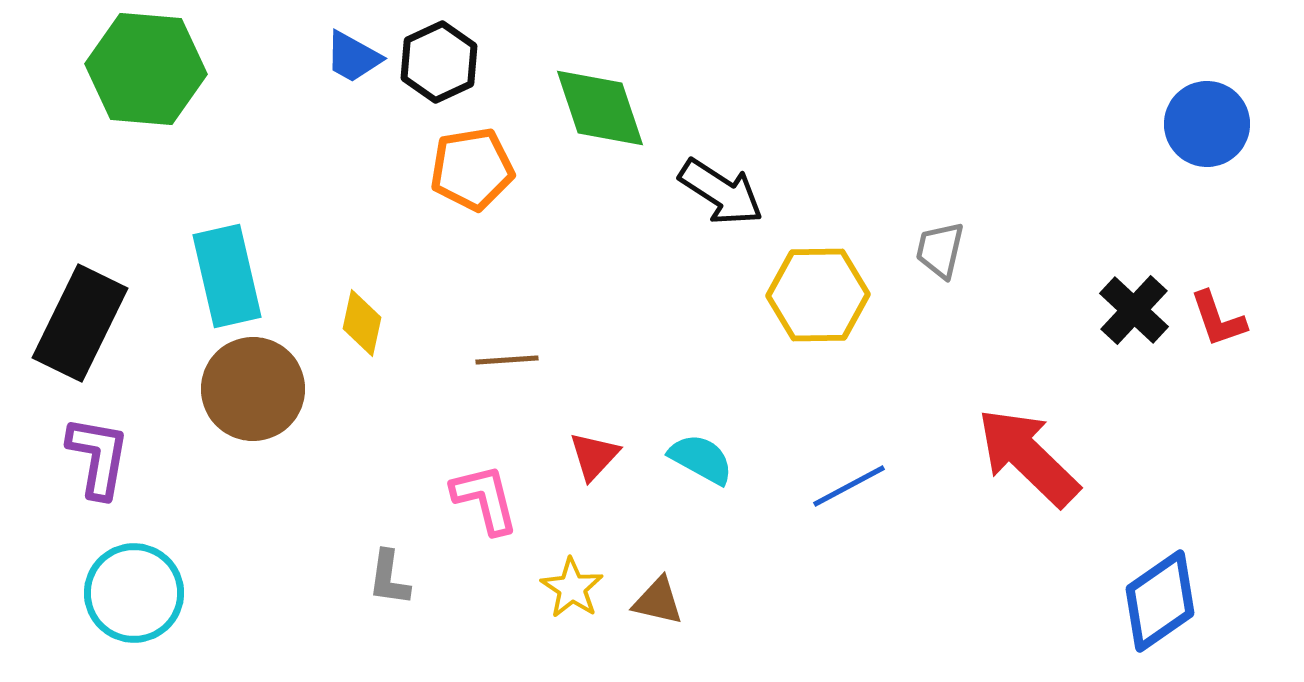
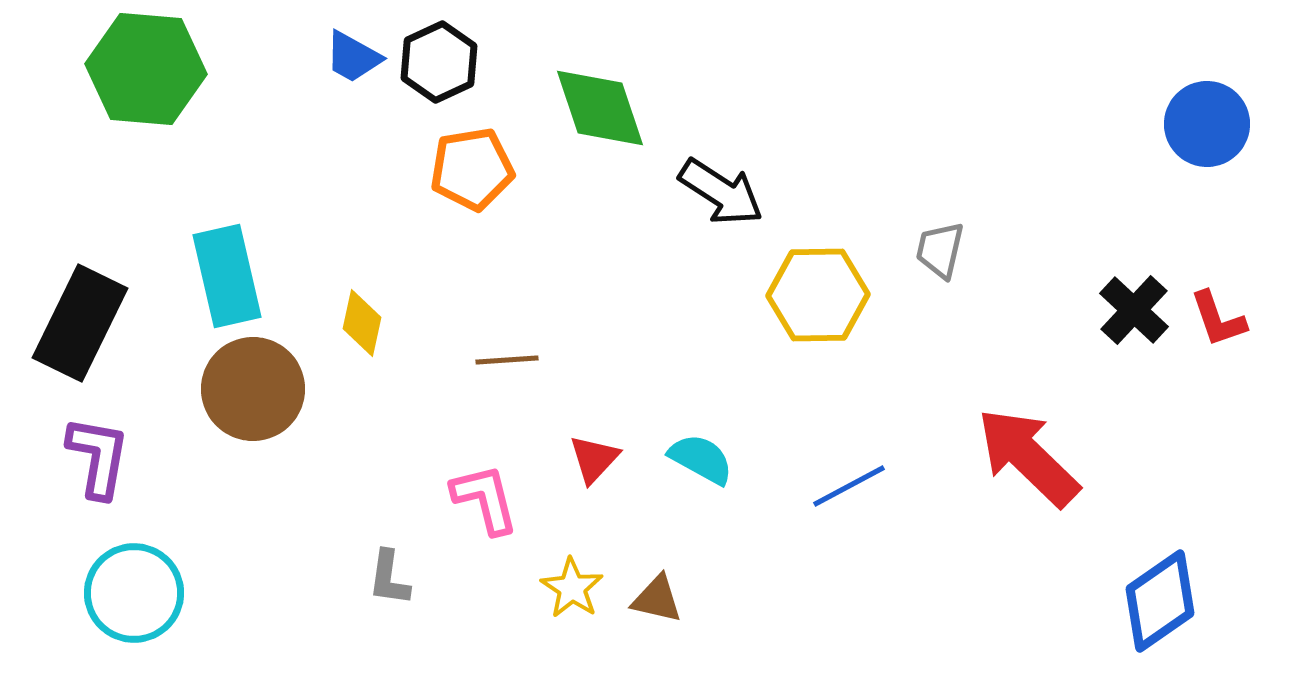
red triangle: moved 3 px down
brown triangle: moved 1 px left, 2 px up
